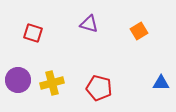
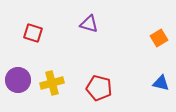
orange square: moved 20 px right, 7 px down
blue triangle: rotated 12 degrees clockwise
